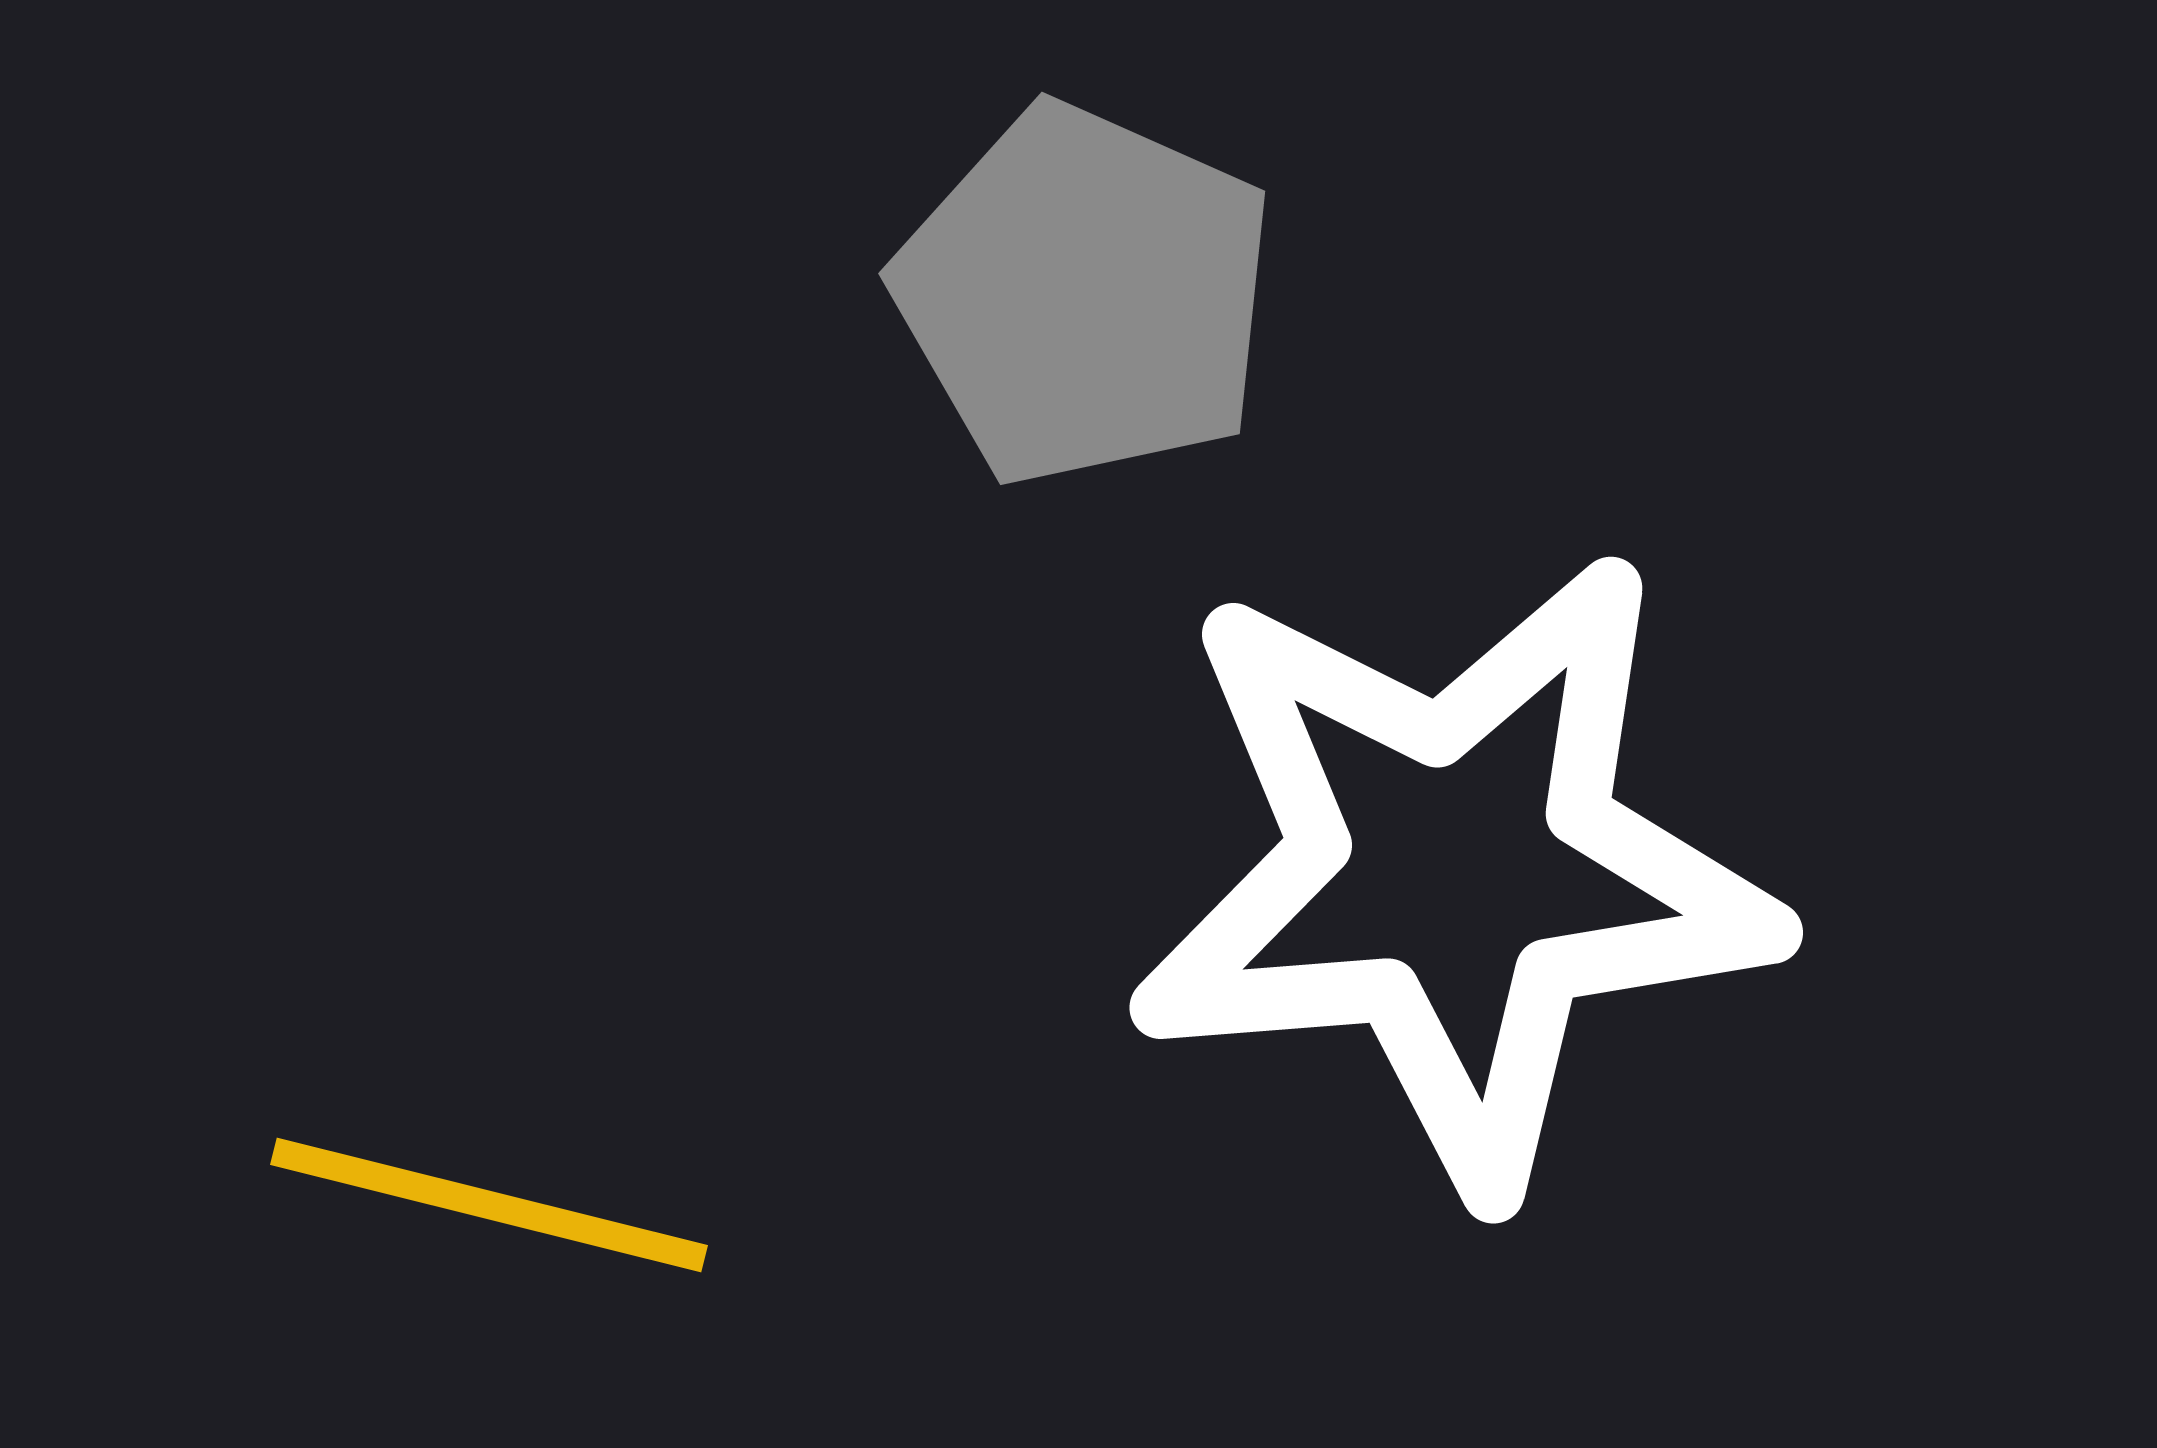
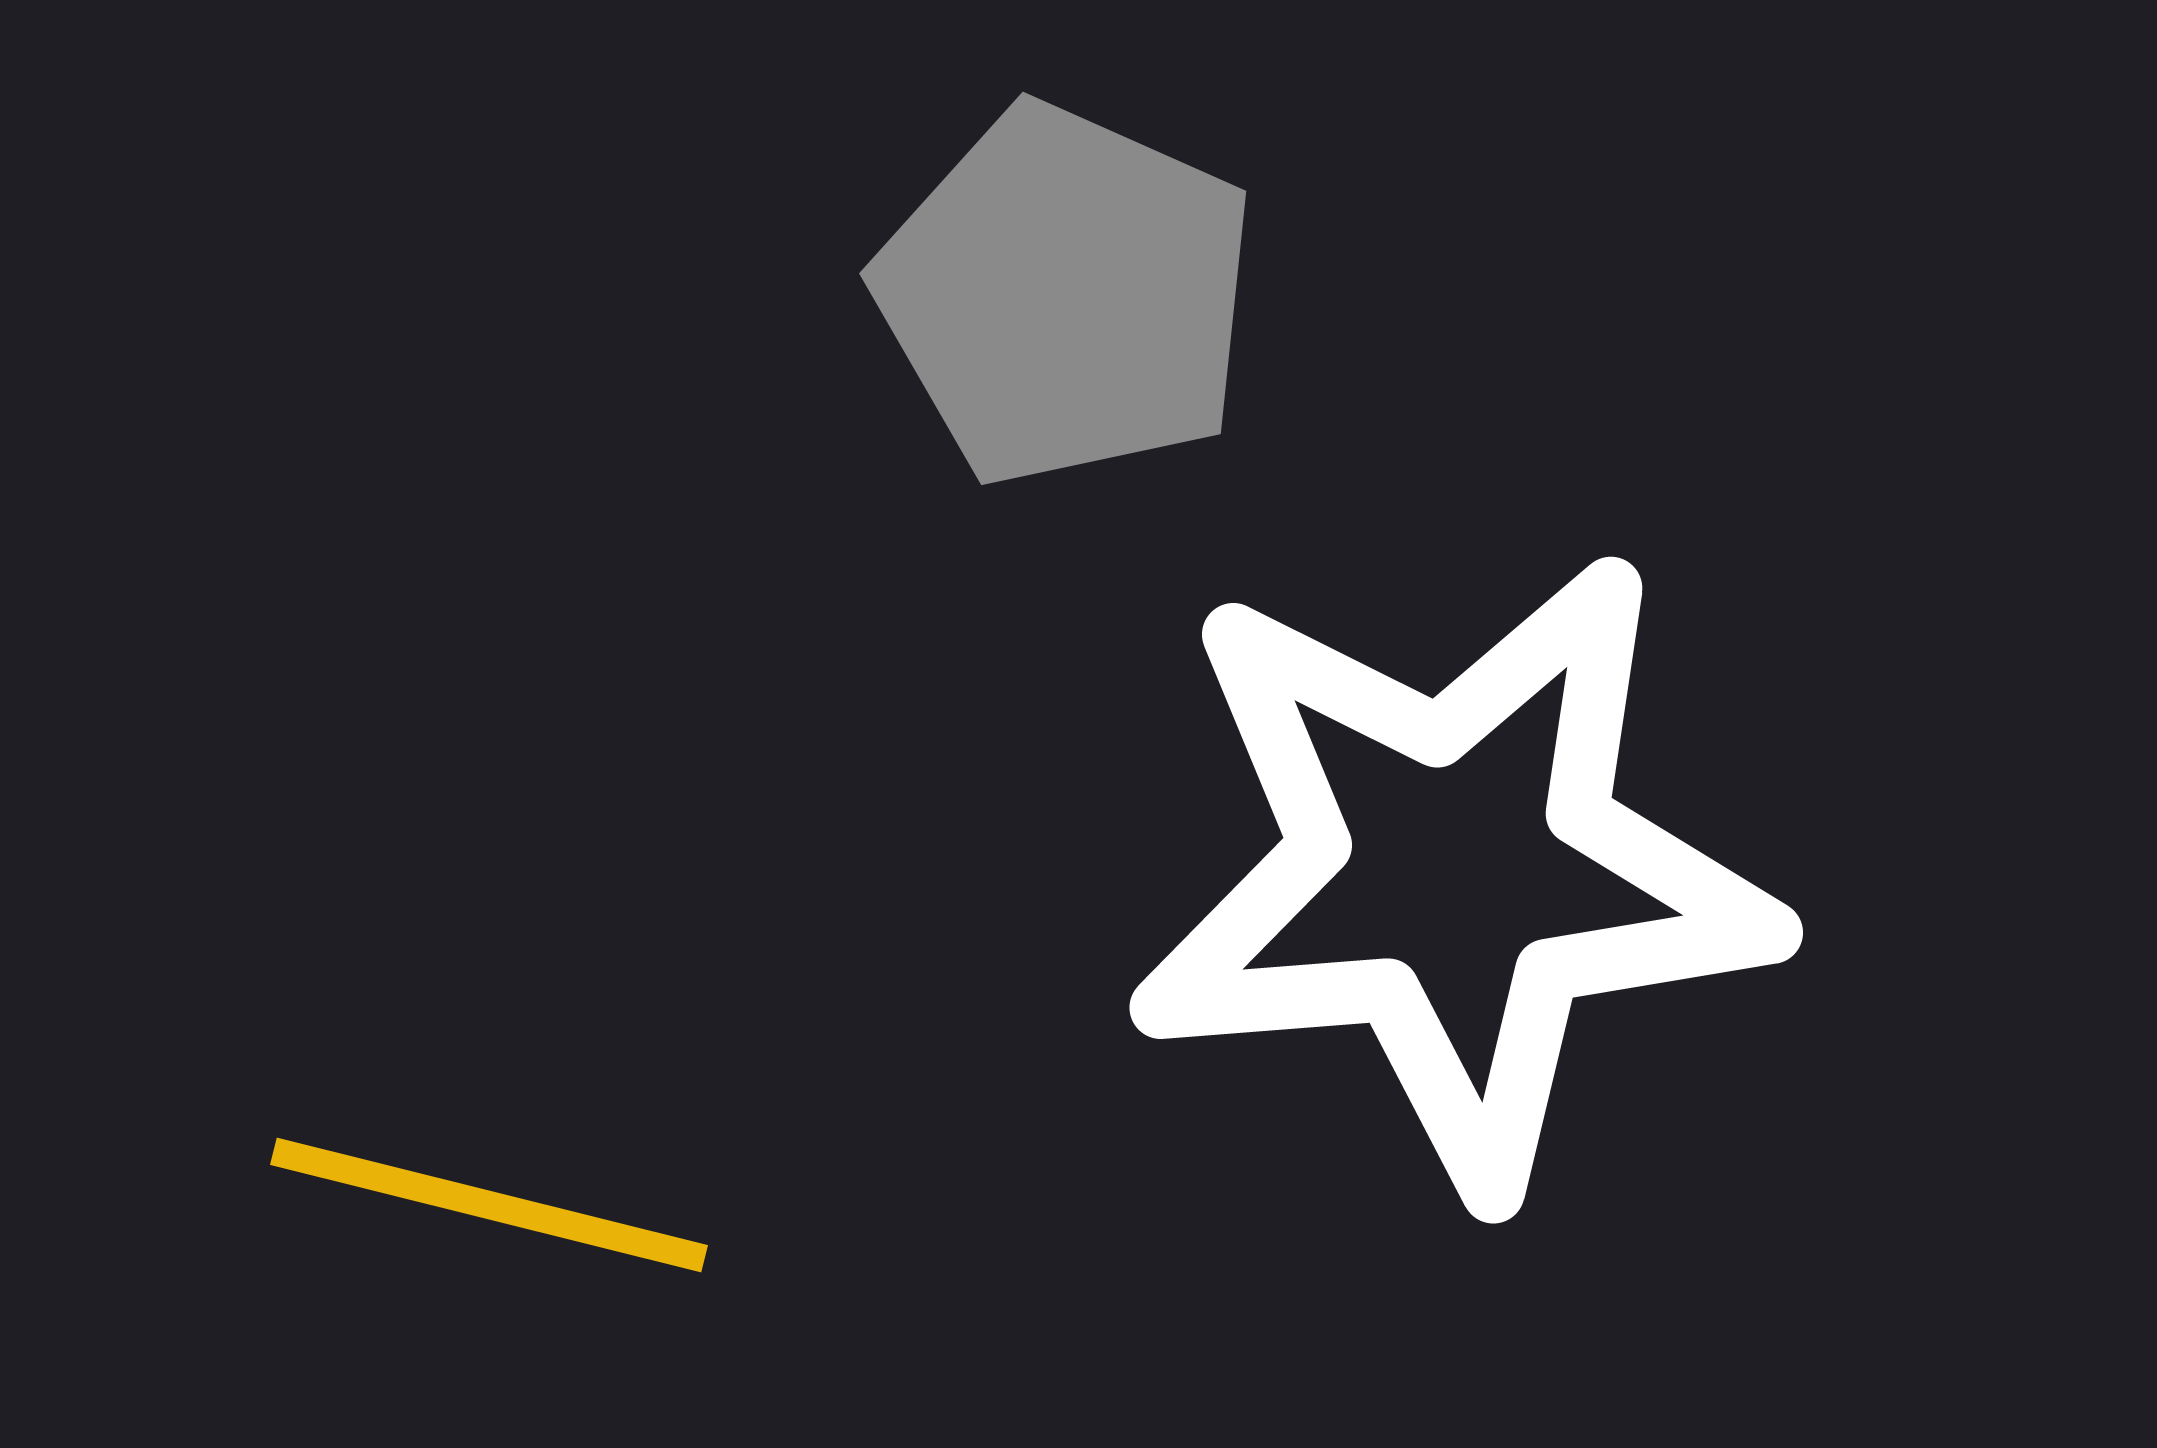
gray pentagon: moved 19 px left
